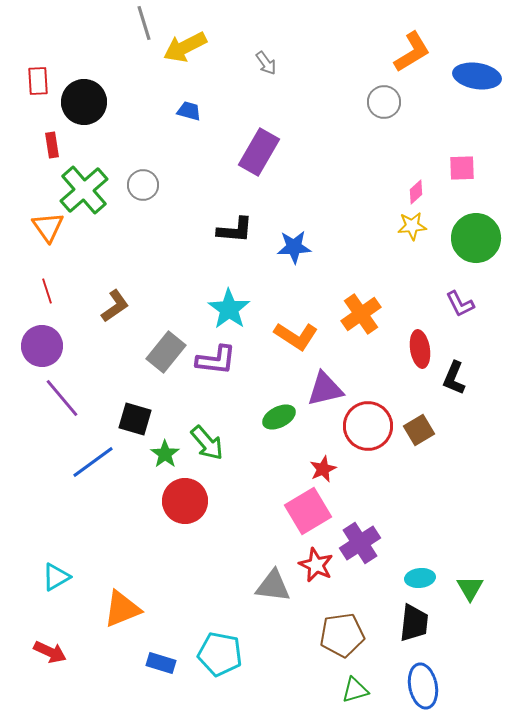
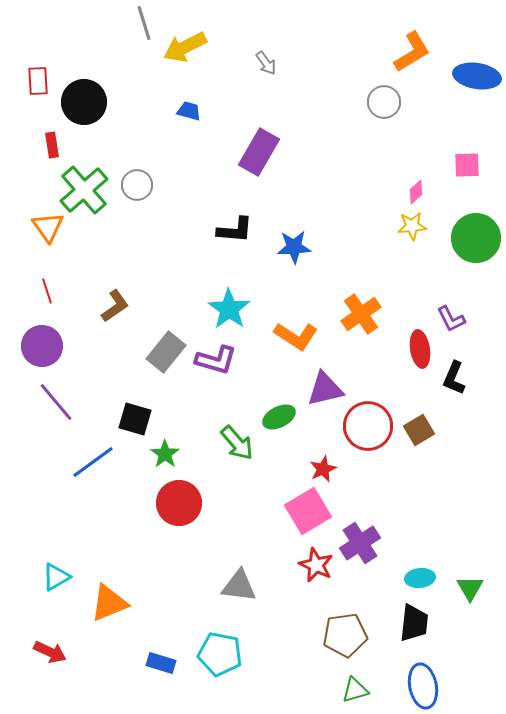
pink square at (462, 168): moved 5 px right, 3 px up
gray circle at (143, 185): moved 6 px left
purple L-shape at (460, 304): moved 9 px left, 15 px down
purple L-shape at (216, 360): rotated 9 degrees clockwise
purple line at (62, 398): moved 6 px left, 4 px down
green arrow at (207, 443): moved 30 px right
red circle at (185, 501): moved 6 px left, 2 px down
gray triangle at (273, 586): moved 34 px left
orange triangle at (122, 609): moved 13 px left, 6 px up
brown pentagon at (342, 635): moved 3 px right
